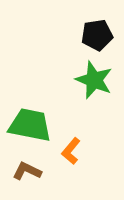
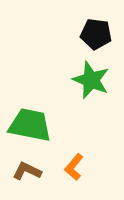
black pentagon: moved 1 px left, 1 px up; rotated 16 degrees clockwise
green star: moved 3 px left
orange L-shape: moved 3 px right, 16 px down
